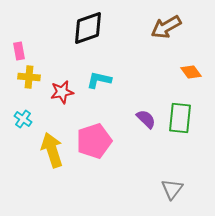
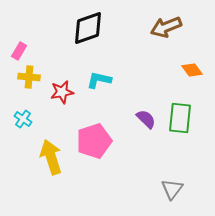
brown arrow: rotated 8 degrees clockwise
pink rectangle: rotated 42 degrees clockwise
orange diamond: moved 1 px right, 2 px up
yellow arrow: moved 1 px left, 7 px down
